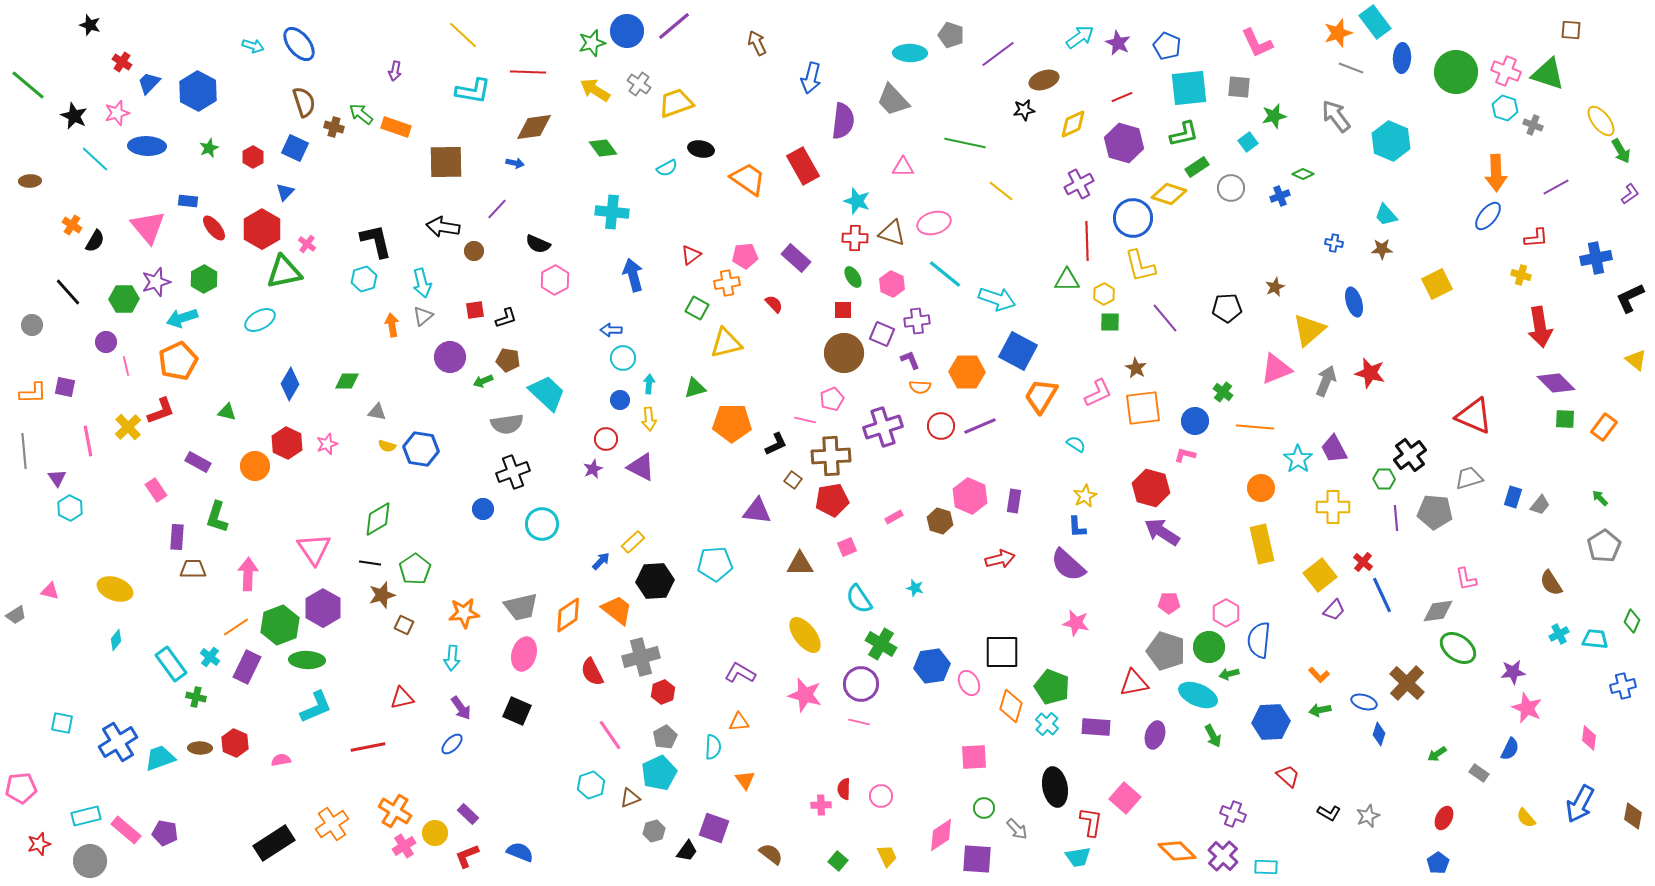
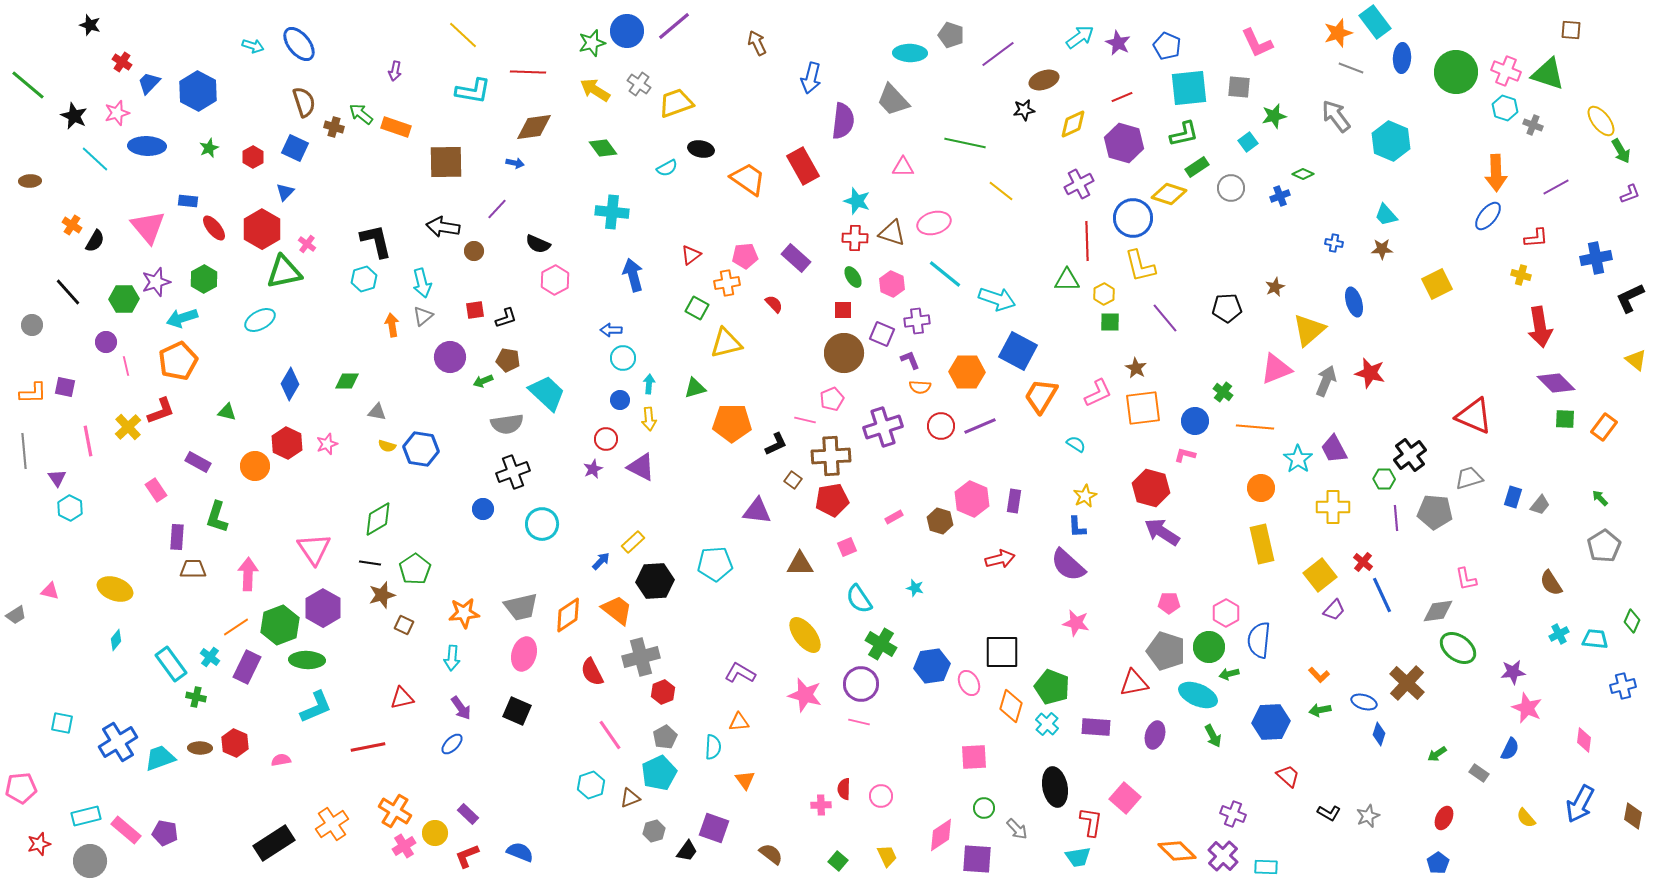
purple L-shape at (1630, 194): rotated 15 degrees clockwise
pink hexagon at (970, 496): moved 2 px right, 3 px down
pink diamond at (1589, 738): moved 5 px left, 2 px down
